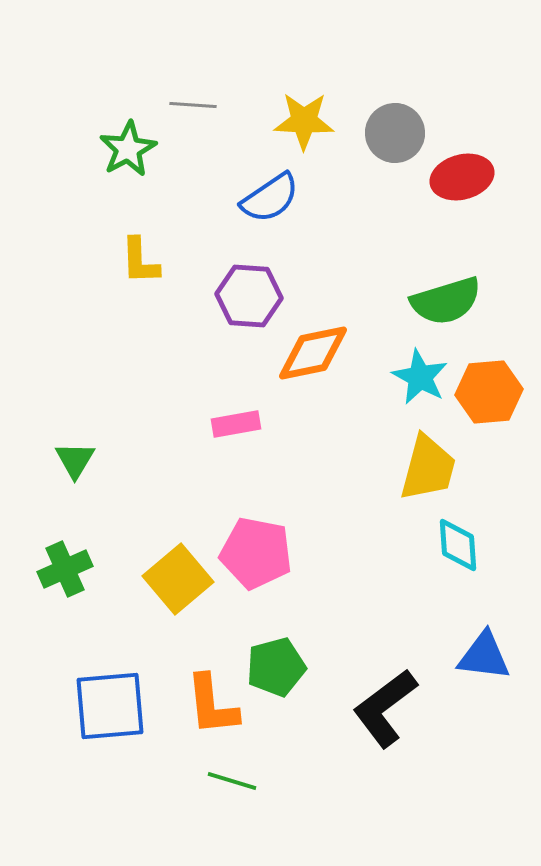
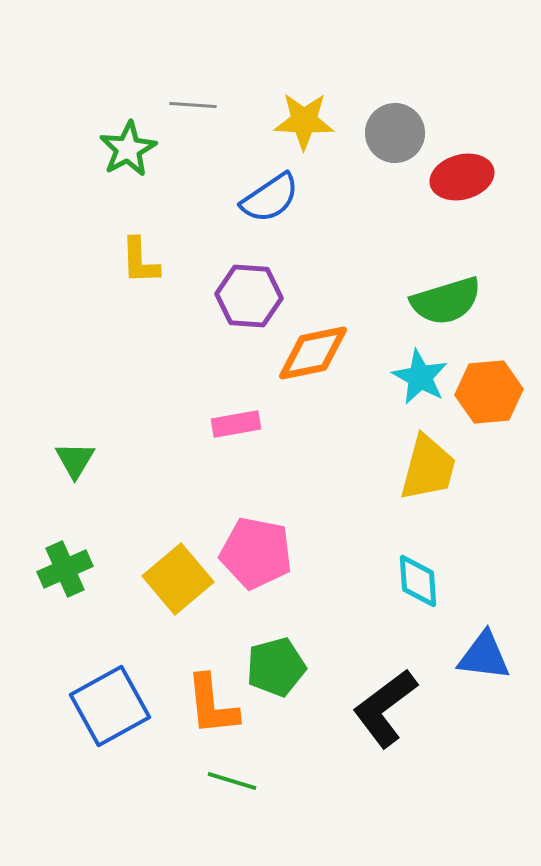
cyan diamond: moved 40 px left, 36 px down
blue square: rotated 24 degrees counterclockwise
